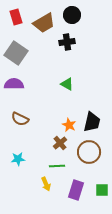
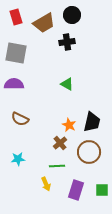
gray square: rotated 25 degrees counterclockwise
